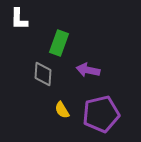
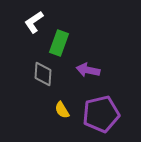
white L-shape: moved 15 px right, 3 px down; rotated 55 degrees clockwise
